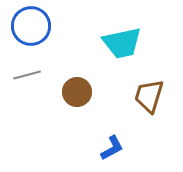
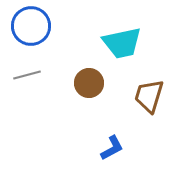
brown circle: moved 12 px right, 9 px up
